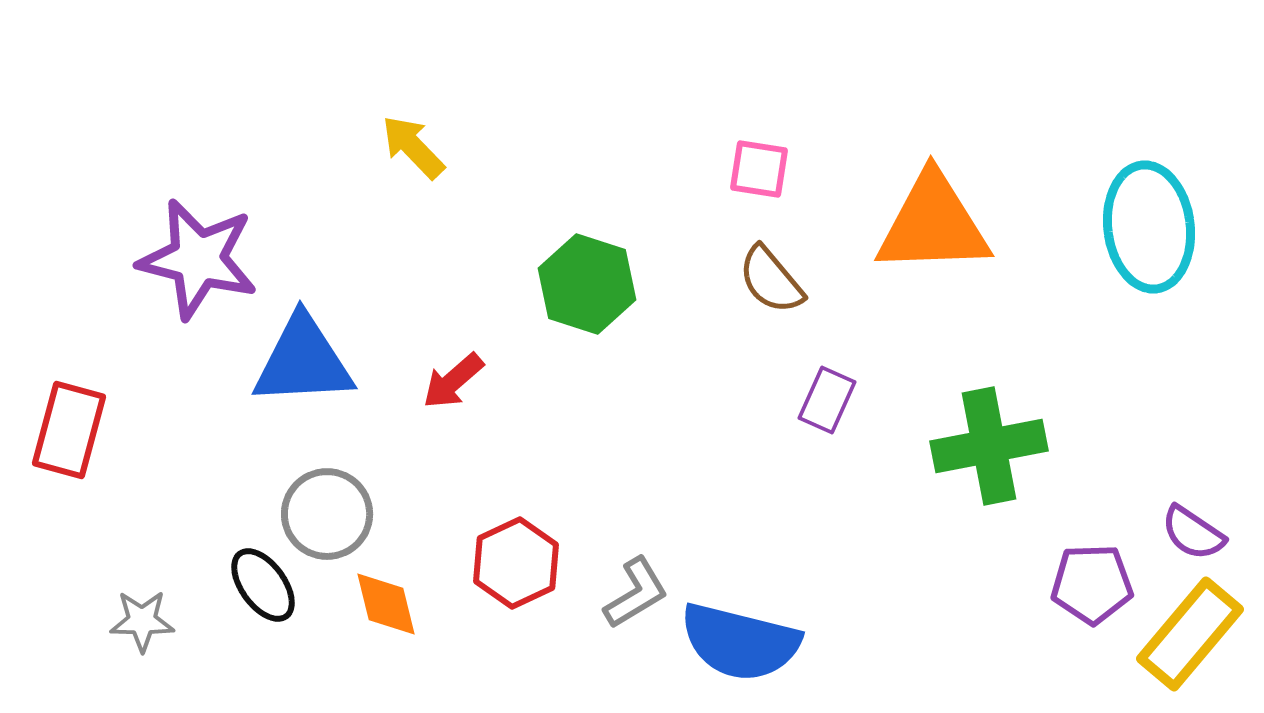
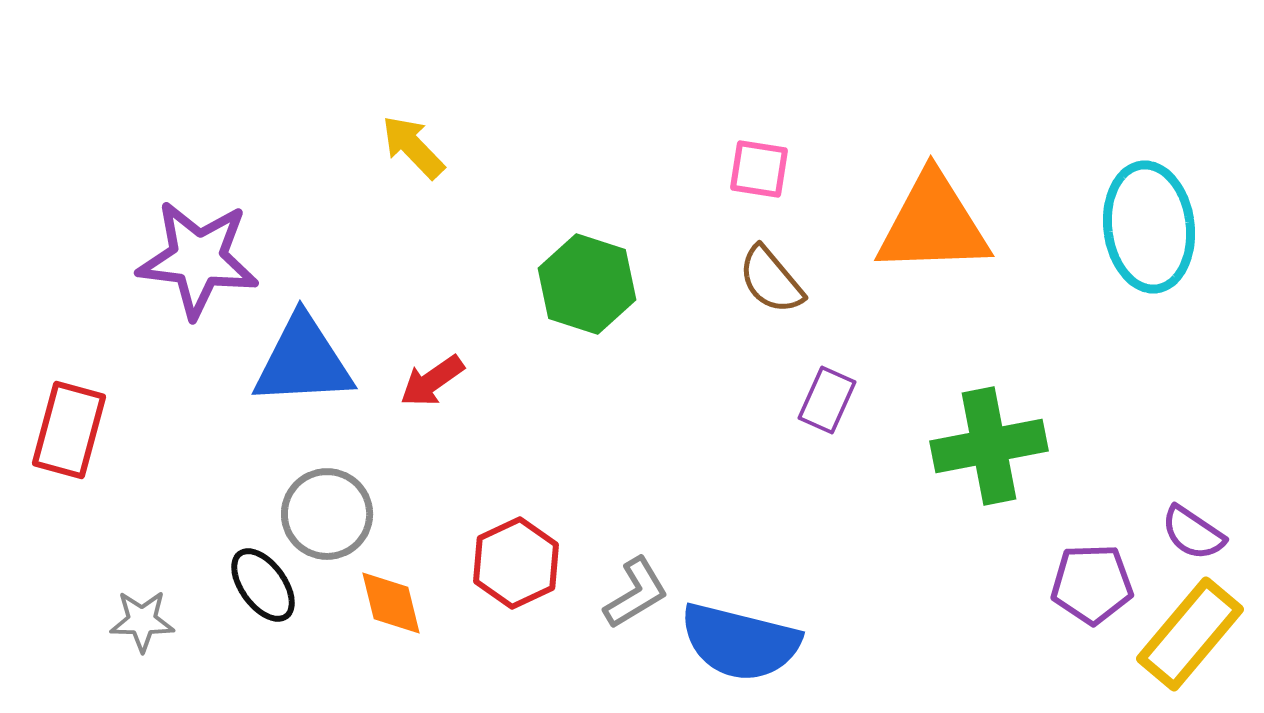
purple star: rotated 7 degrees counterclockwise
red arrow: moved 21 px left; rotated 6 degrees clockwise
orange diamond: moved 5 px right, 1 px up
